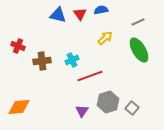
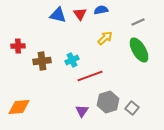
red cross: rotated 24 degrees counterclockwise
